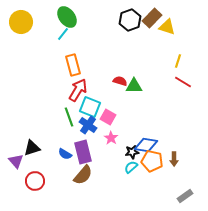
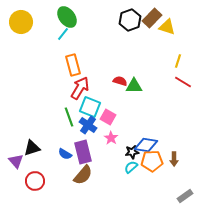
red arrow: moved 2 px right, 2 px up
orange pentagon: rotated 15 degrees counterclockwise
